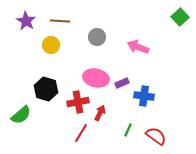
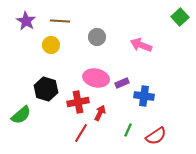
pink arrow: moved 3 px right, 2 px up
red semicircle: rotated 110 degrees clockwise
